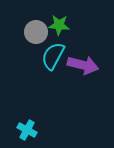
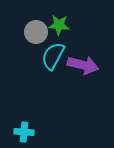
cyan cross: moved 3 px left, 2 px down; rotated 24 degrees counterclockwise
